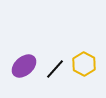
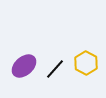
yellow hexagon: moved 2 px right, 1 px up
